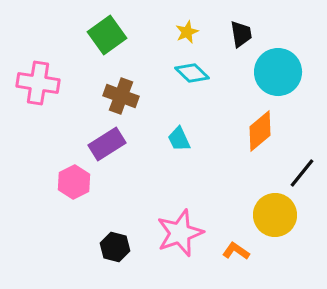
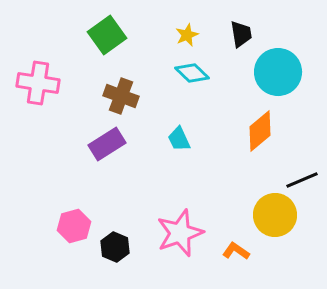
yellow star: moved 3 px down
black line: moved 7 px down; rotated 28 degrees clockwise
pink hexagon: moved 44 px down; rotated 12 degrees clockwise
black hexagon: rotated 8 degrees clockwise
